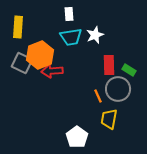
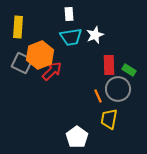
red arrow: rotated 140 degrees clockwise
